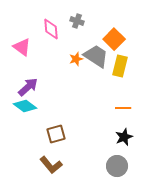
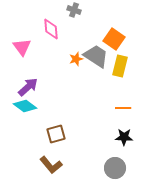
gray cross: moved 3 px left, 11 px up
orange square: rotated 10 degrees counterclockwise
pink triangle: rotated 18 degrees clockwise
black star: rotated 24 degrees clockwise
gray circle: moved 2 px left, 2 px down
